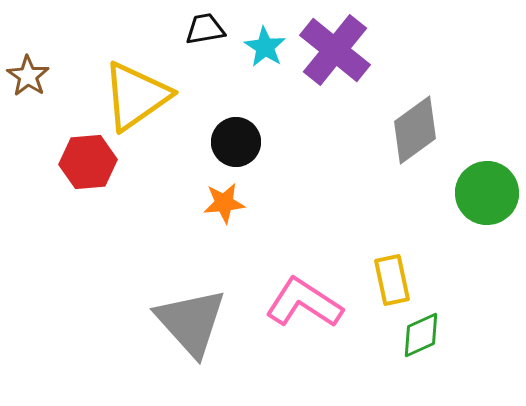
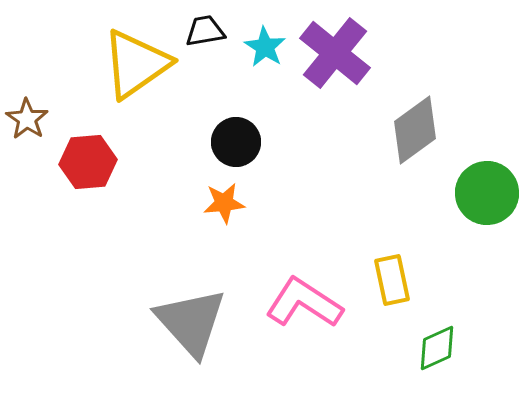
black trapezoid: moved 2 px down
purple cross: moved 3 px down
brown star: moved 1 px left, 43 px down
yellow triangle: moved 32 px up
green diamond: moved 16 px right, 13 px down
